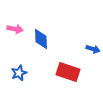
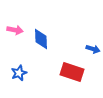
pink arrow: moved 1 px down
red rectangle: moved 4 px right
